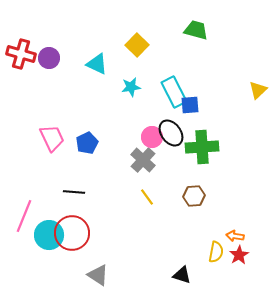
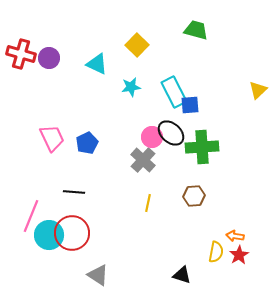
black ellipse: rotated 12 degrees counterclockwise
yellow line: moved 1 px right, 6 px down; rotated 48 degrees clockwise
pink line: moved 7 px right
